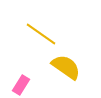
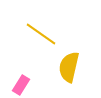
yellow semicircle: moved 3 px right; rotated 112 degrees counterclockwise
